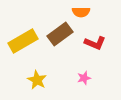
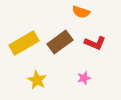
orange semicircle: rotated 18 degrees clockwise
brown rectangle: moved 8 px down
yellow rectangle: moved 1 px right, 2 px down
